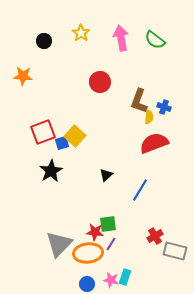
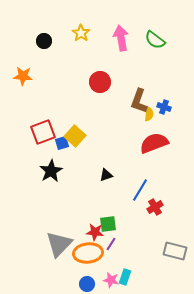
yellow semicircle: moved 3 px up
black triangle: rotated 24 degrees clockwise
red cross: moved 29 px up
